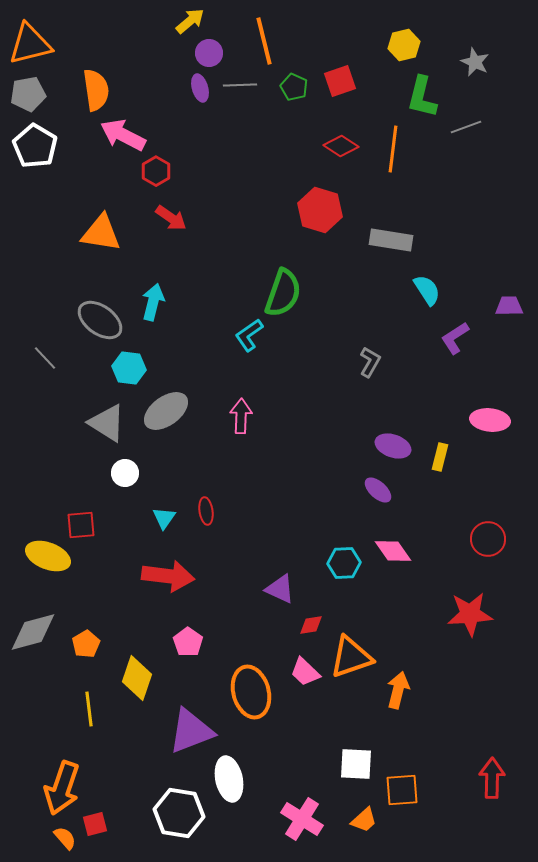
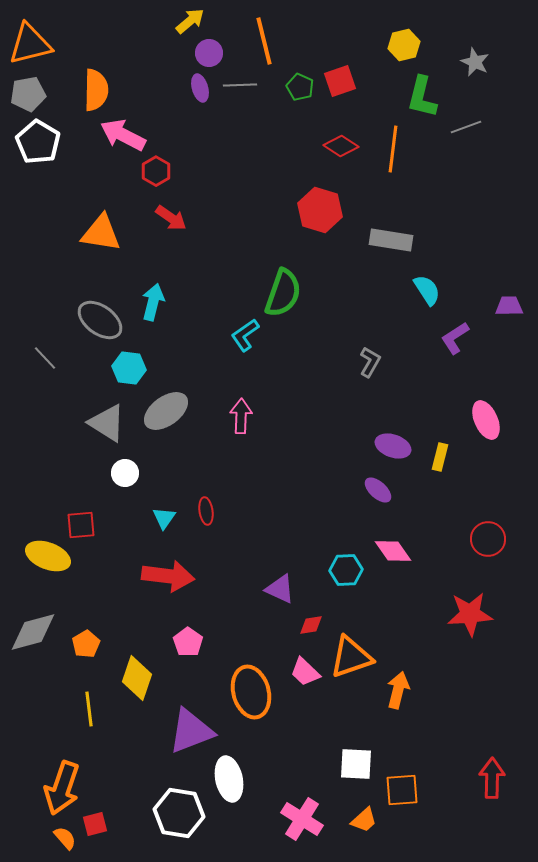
green pentagon at (294, 87): moved 6 px right
orange semicircle at (96, 90): rotated 9 degrees clockwise
white pentagon at (35, 146): moved 3 px right, 4 px up
cyan L-shape at (249, 335): moved 4 px left
pink ellipse at (490, 420): moved 4 px left; rotated 60 degrees clockwise
cyan hexagon at (344, 563): moved 2 px right, 7 px down
